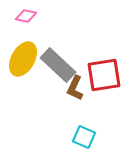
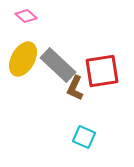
pink diamond: rotated 30 degrees clockwise
red square: moved 2 px left, 4 px up
